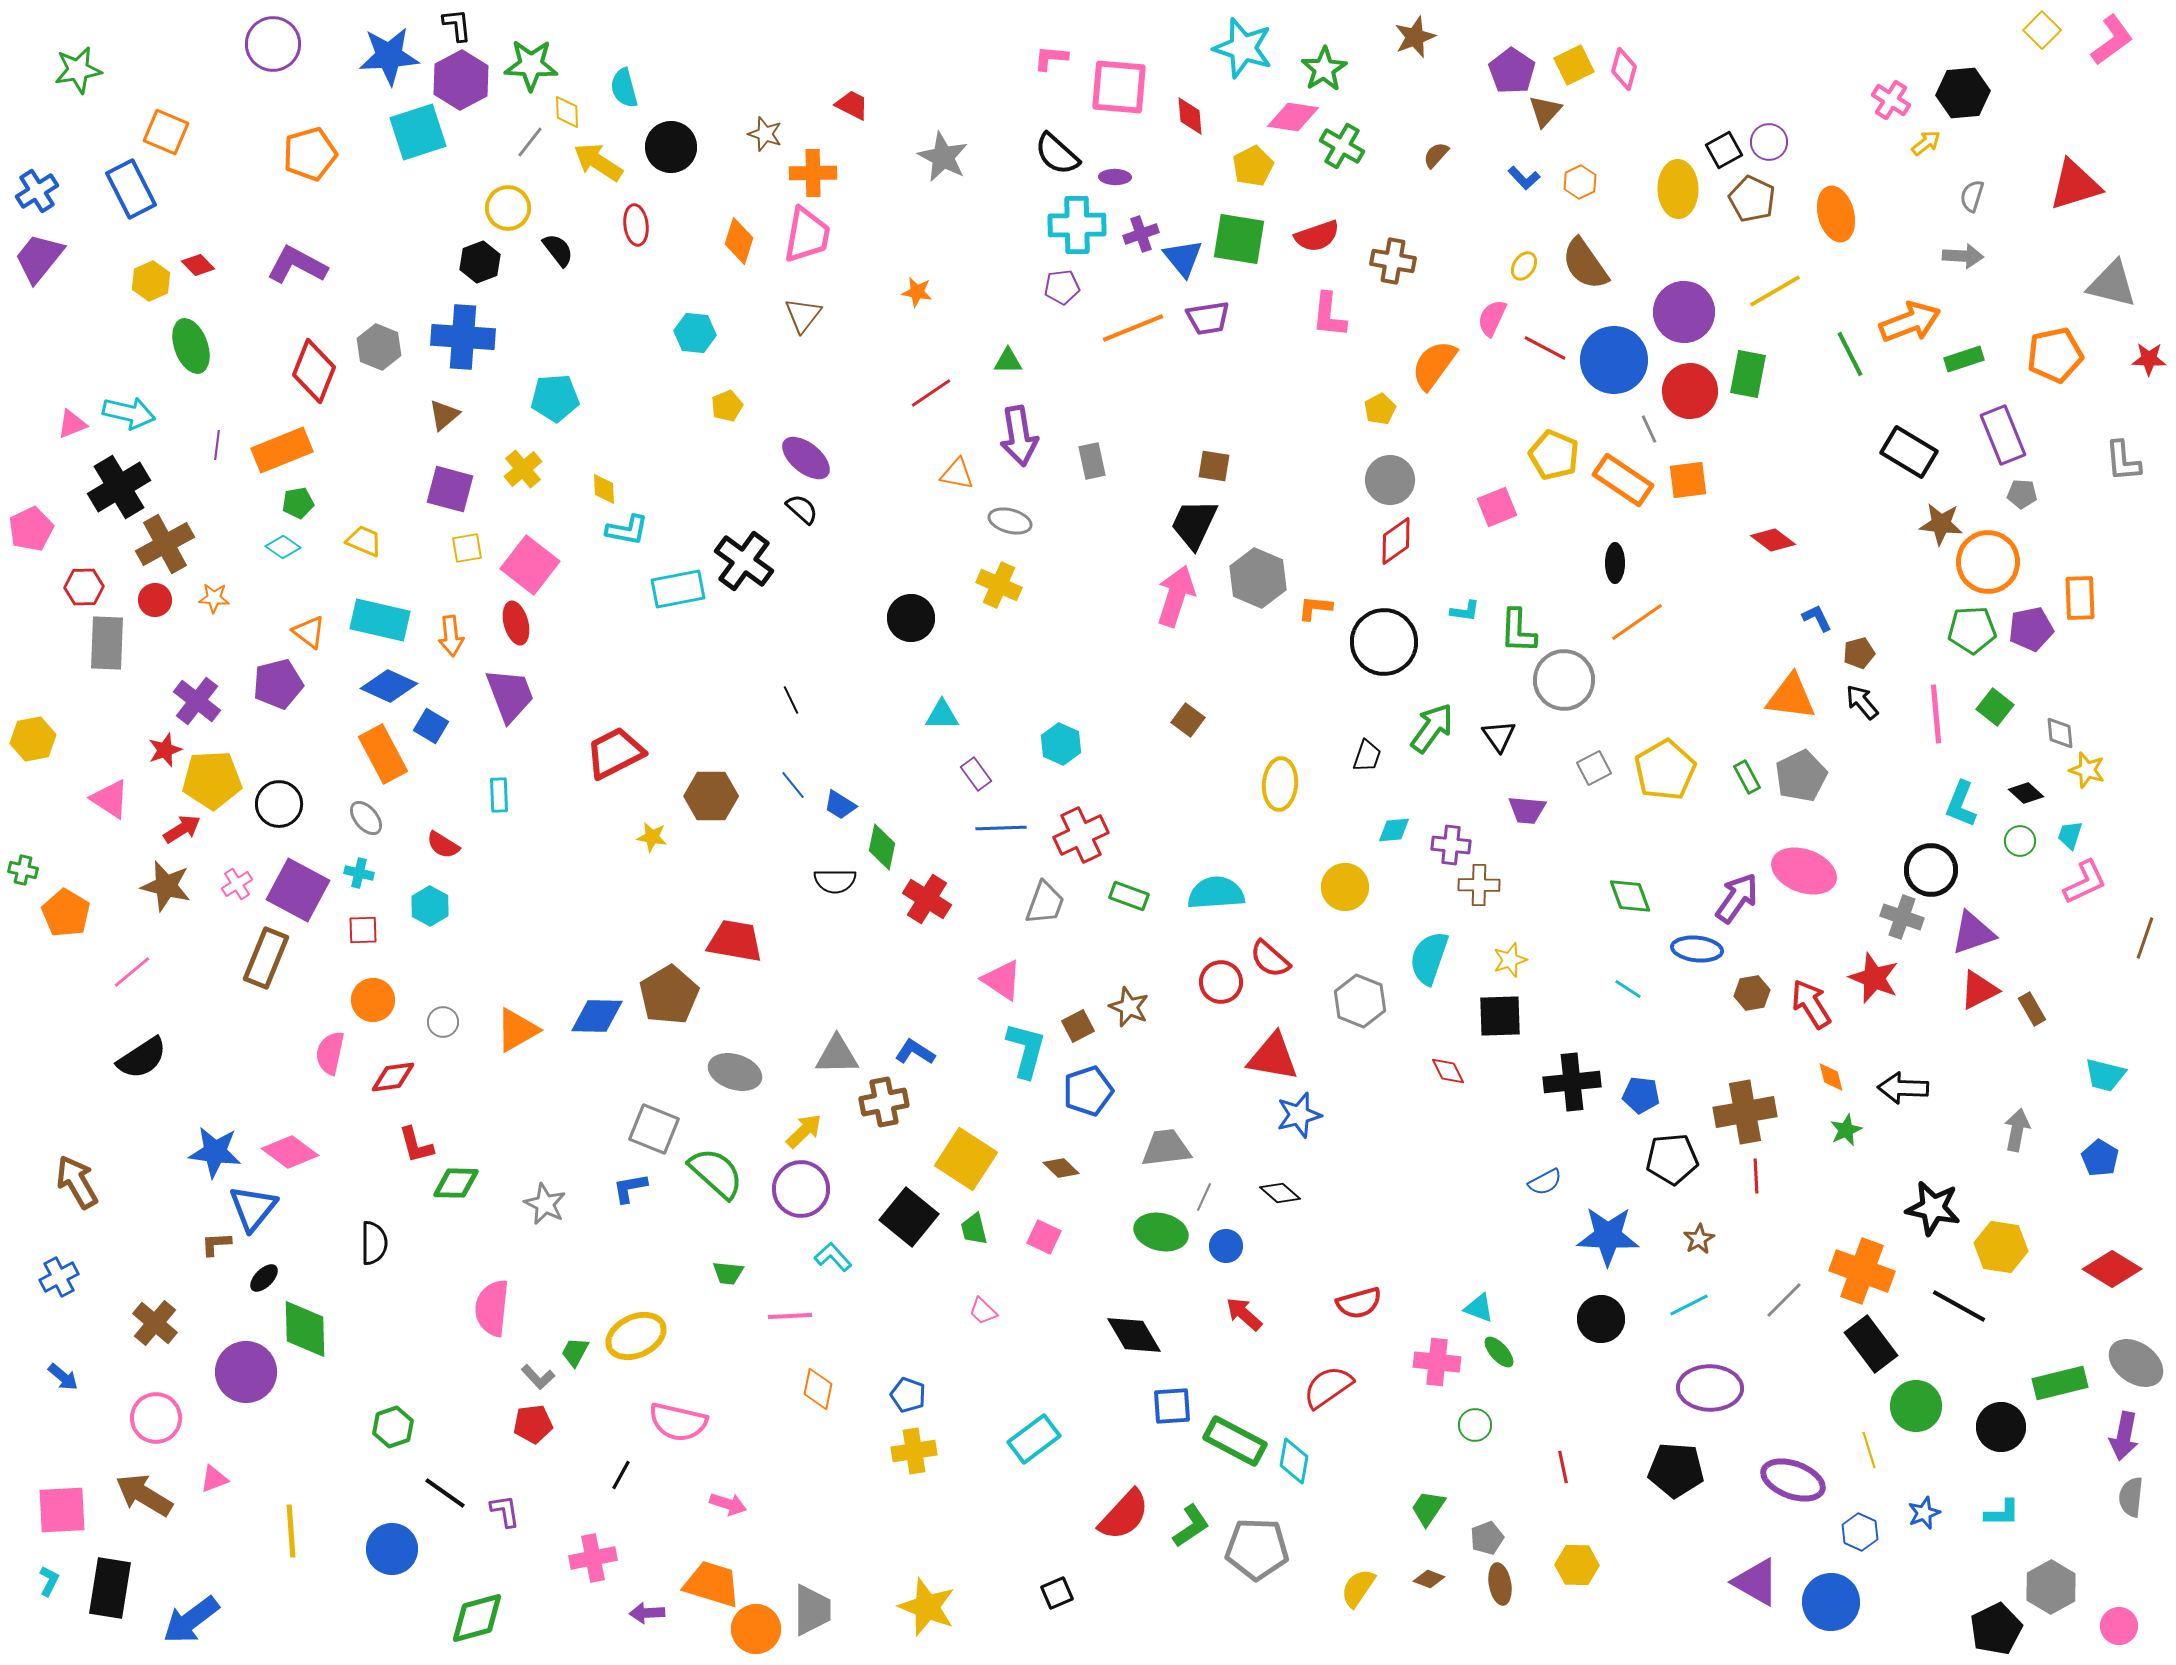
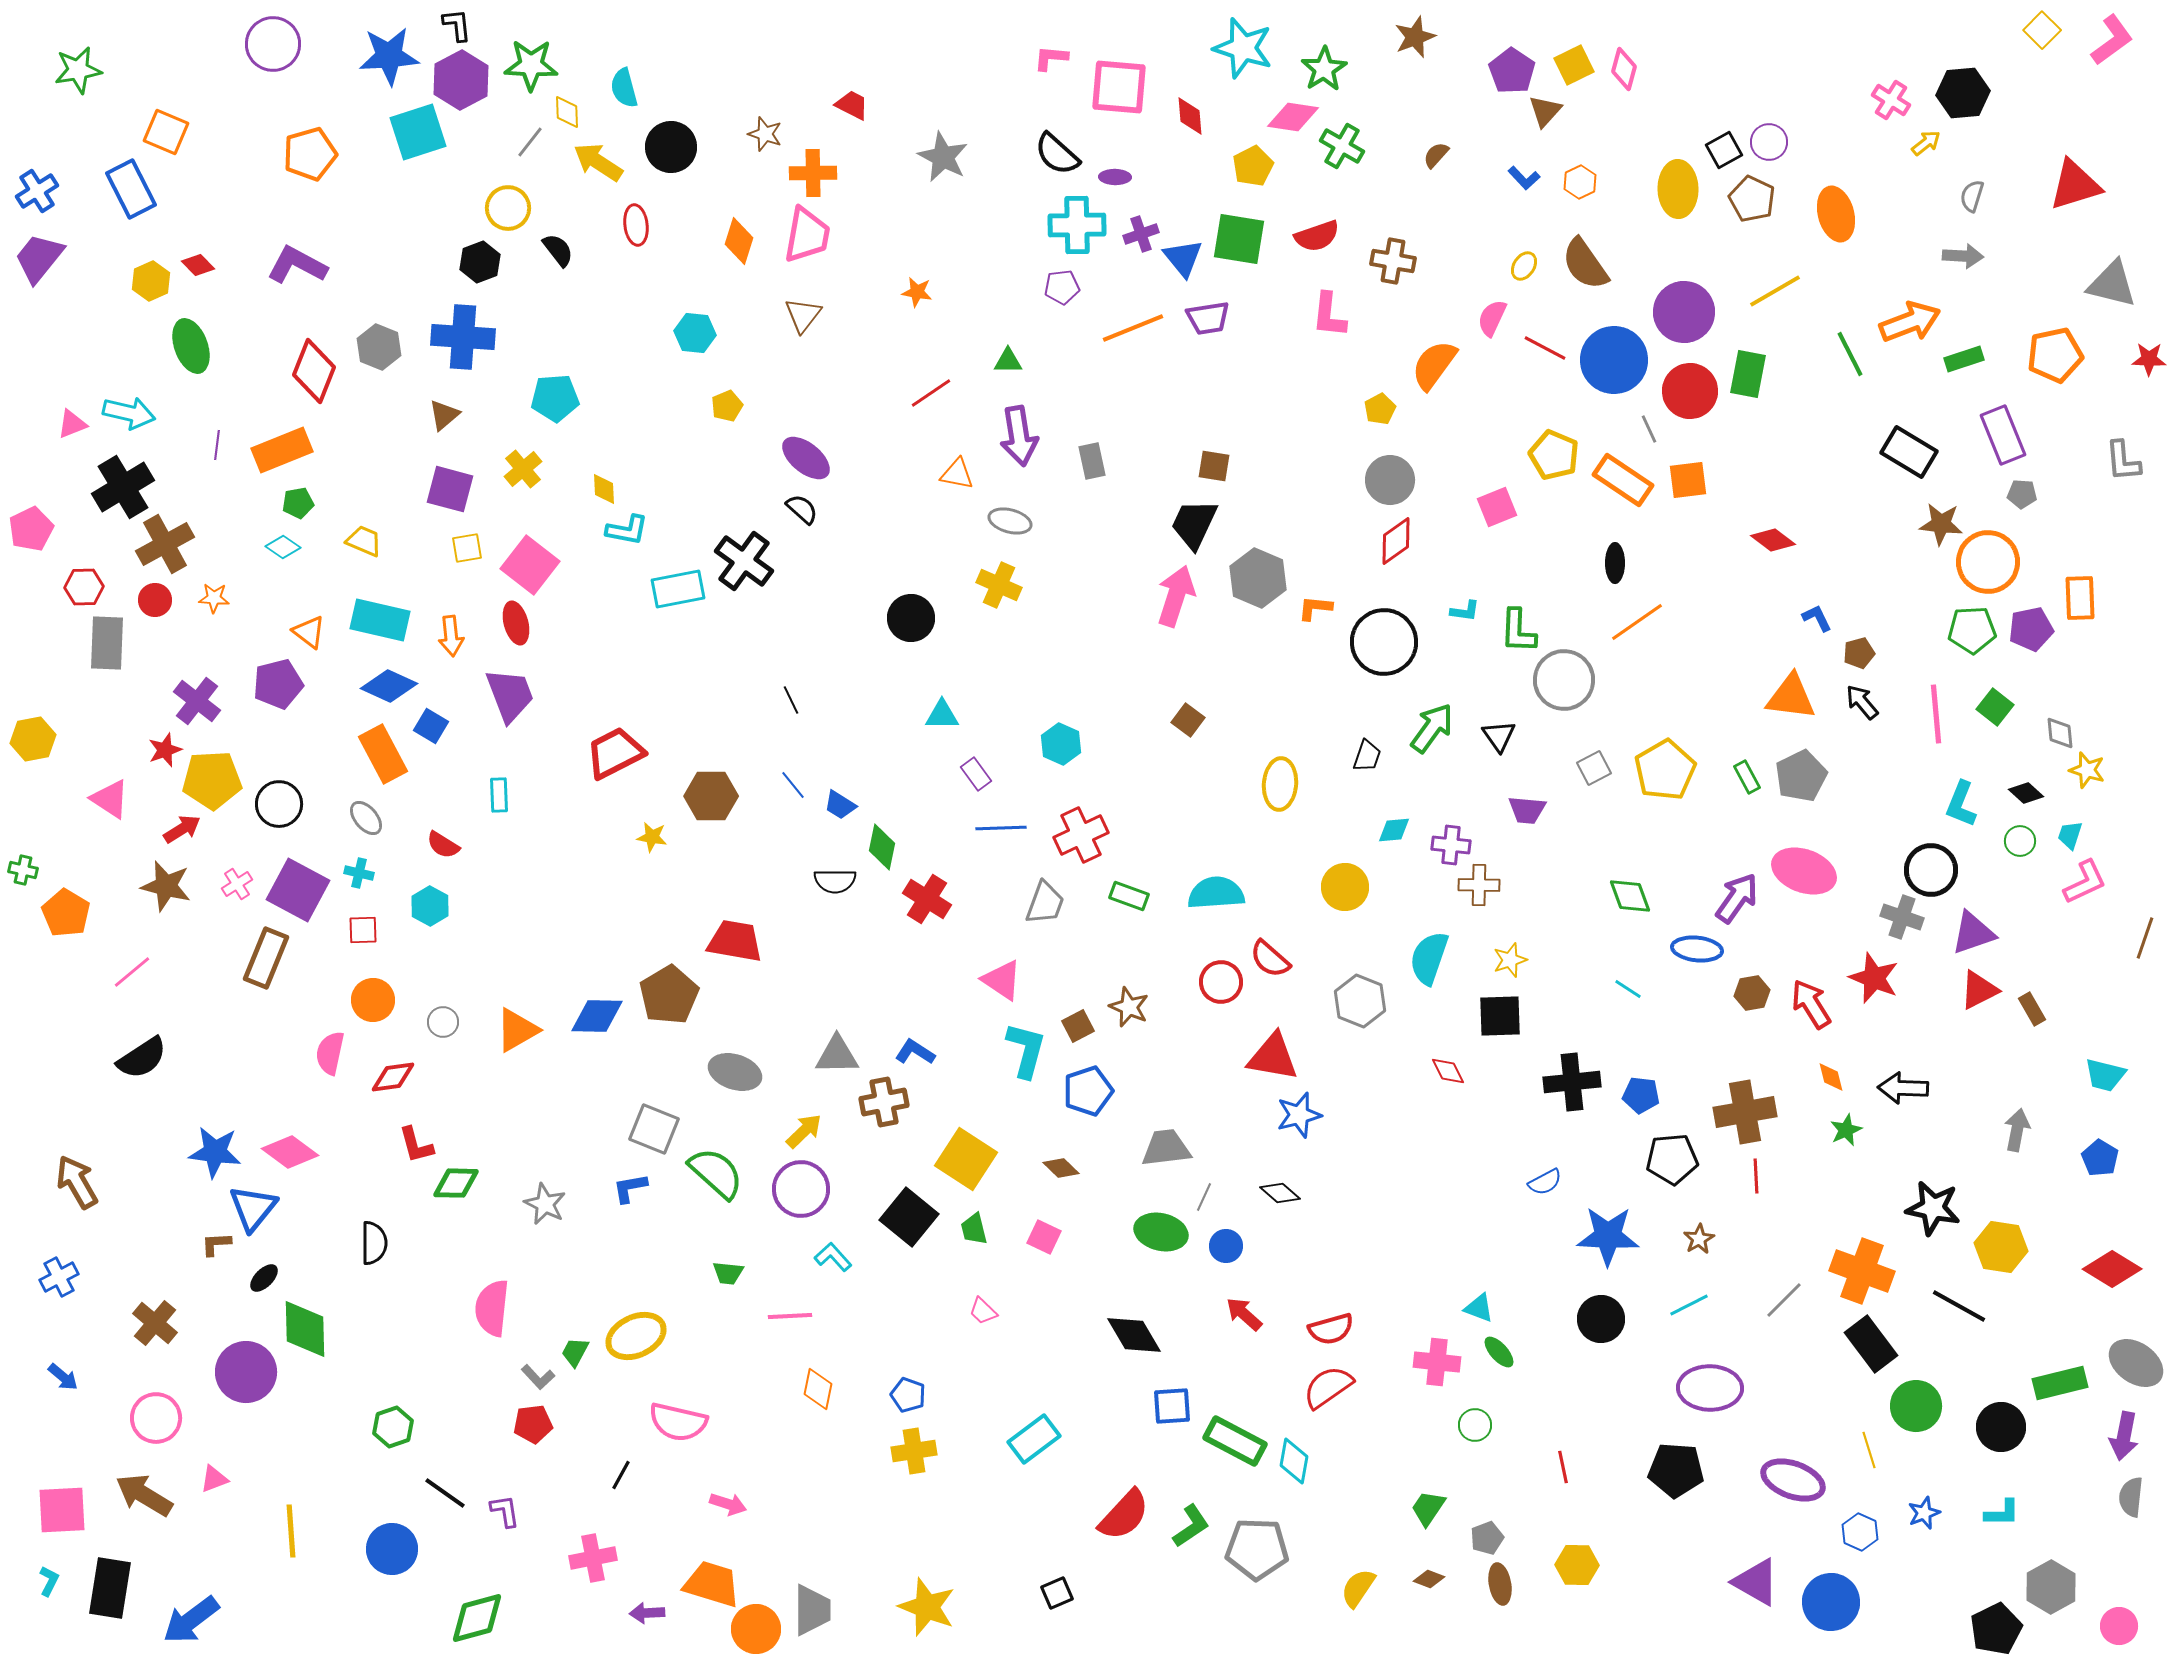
black cross at (119, 487): moved 4 px right
red semicircle at (1359, 1303): moved 28 px left, 26 px down
